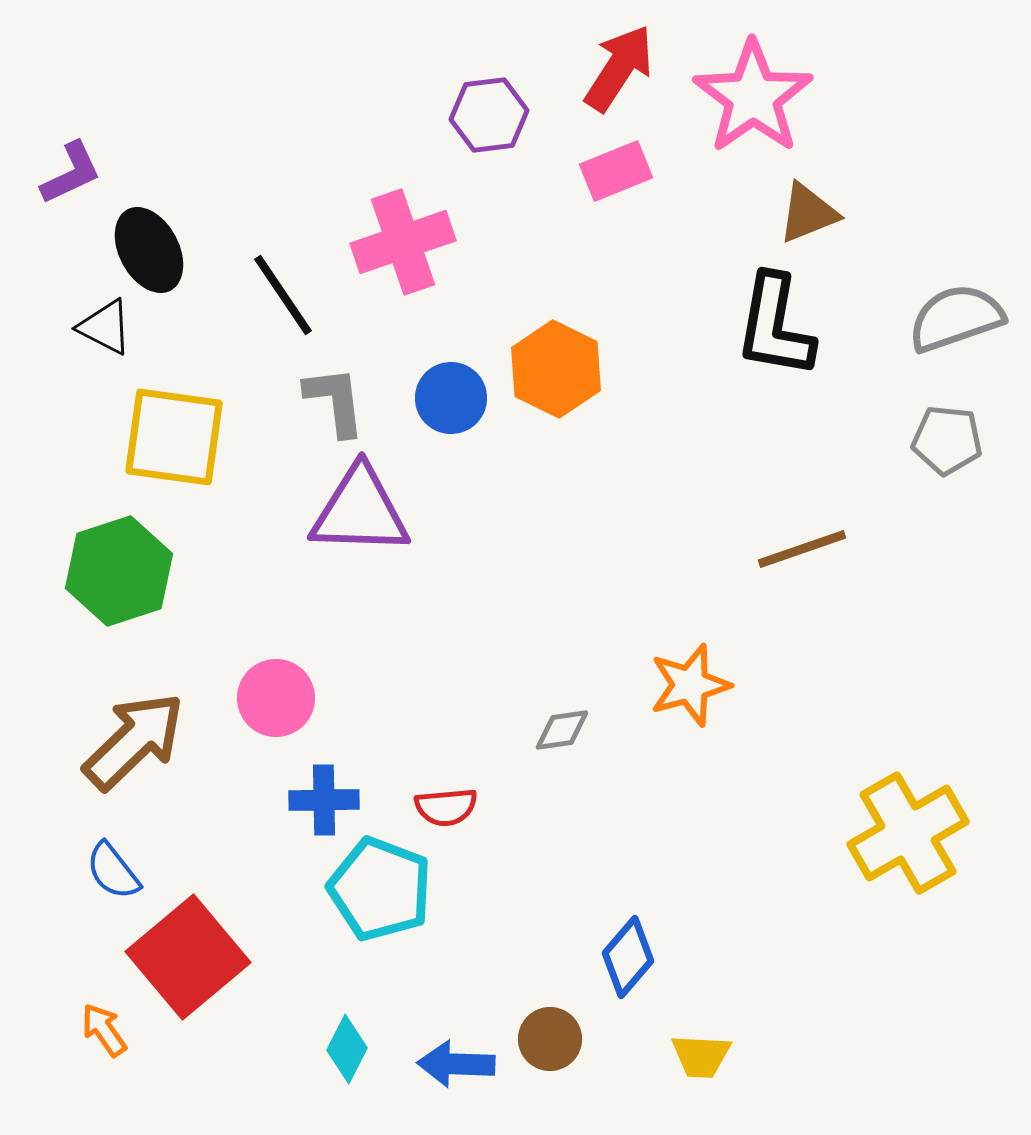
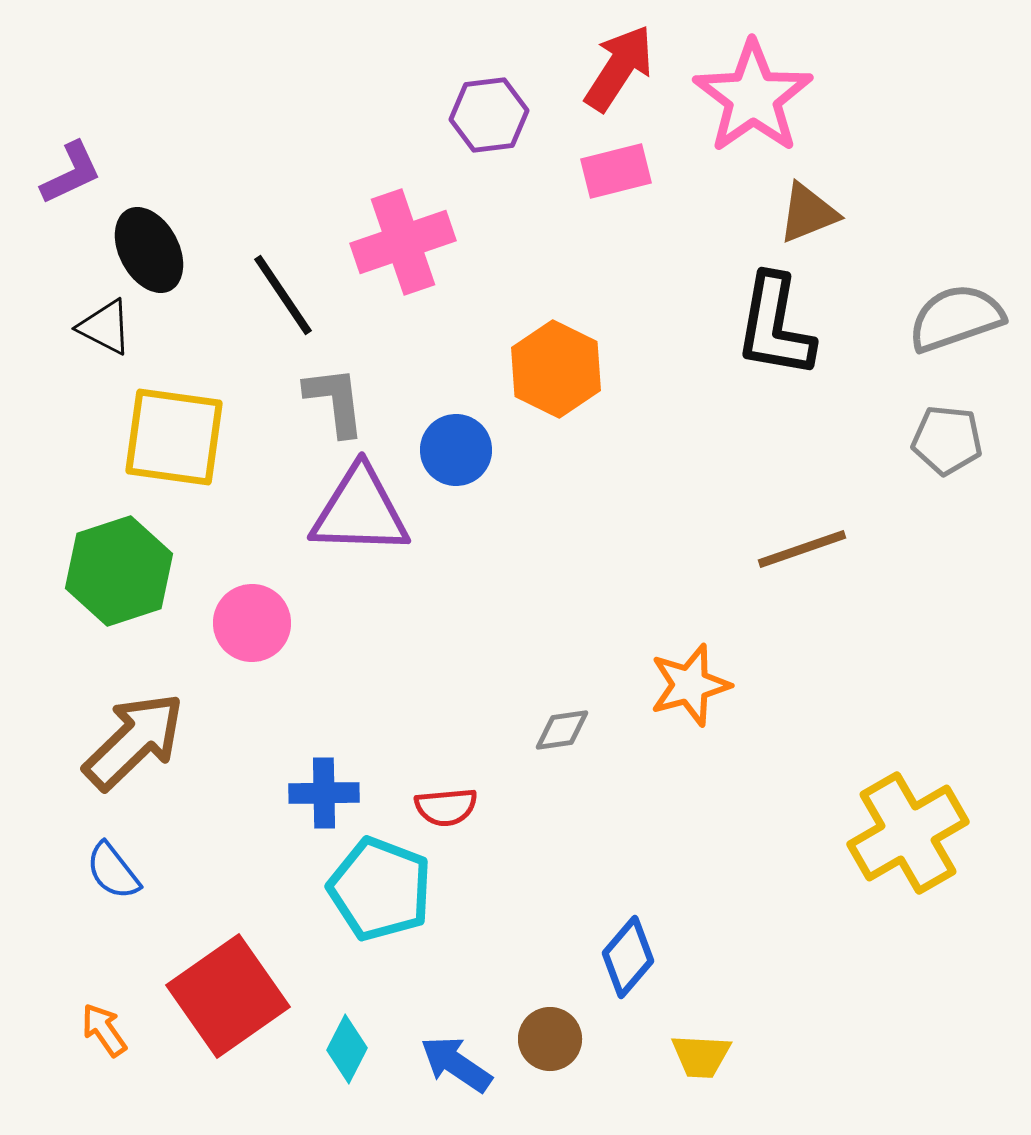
pink rectangle: rotated 8 degrees clockwise
blue circle: moved 5 px right, 52 px down
pink circle: moved 24 px left, 75 px up
blue cross: moved 7 px up
red square: moved 40 px right, 39 px down; rotated 5 degrees clockwise
blue arrow: rotated 32 degrees clockwise
